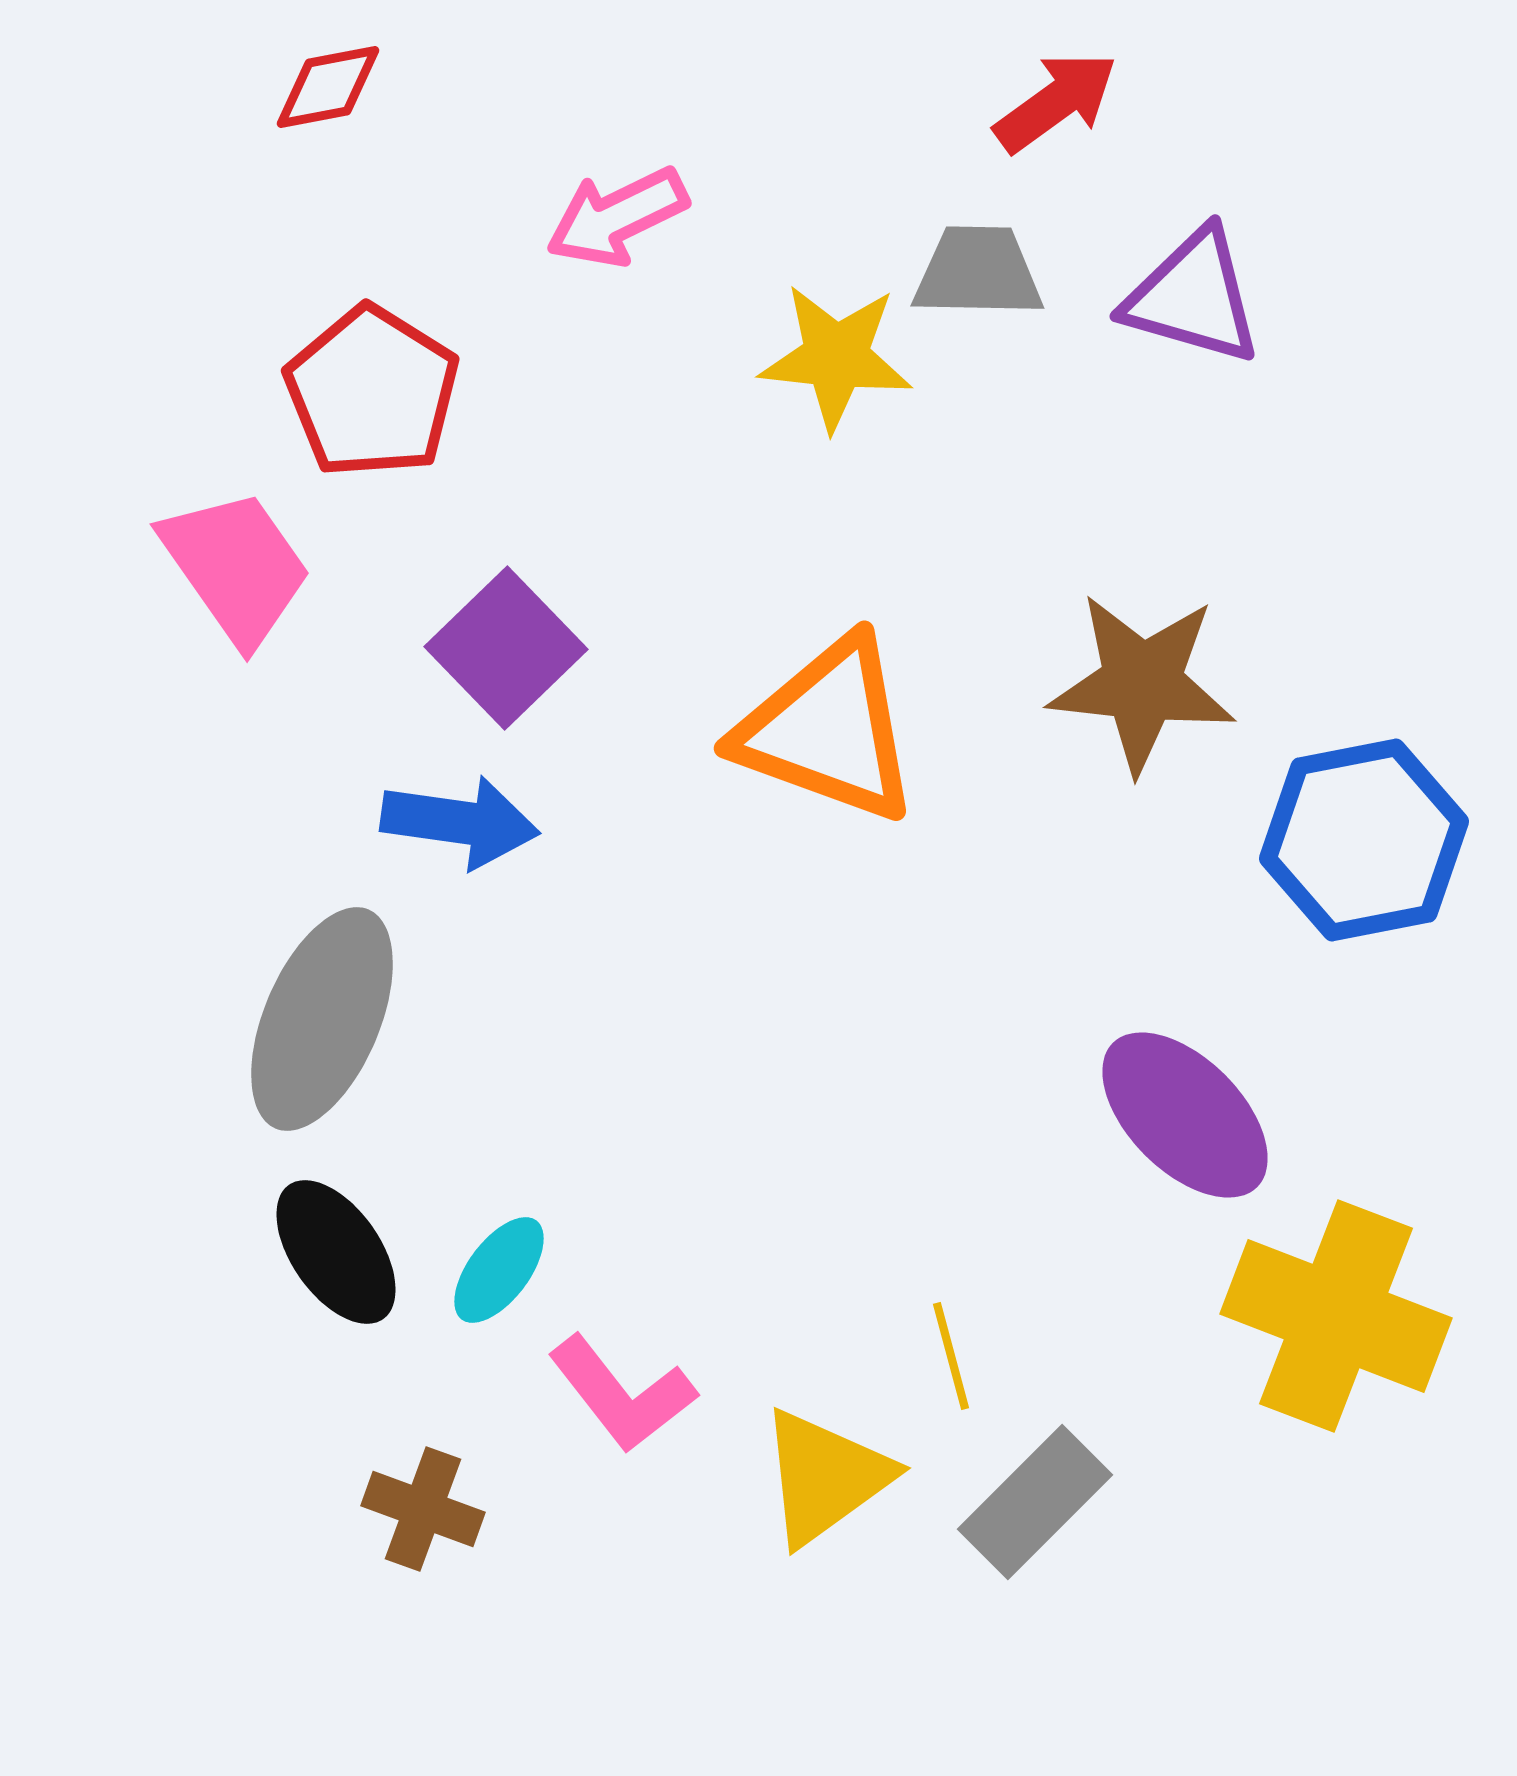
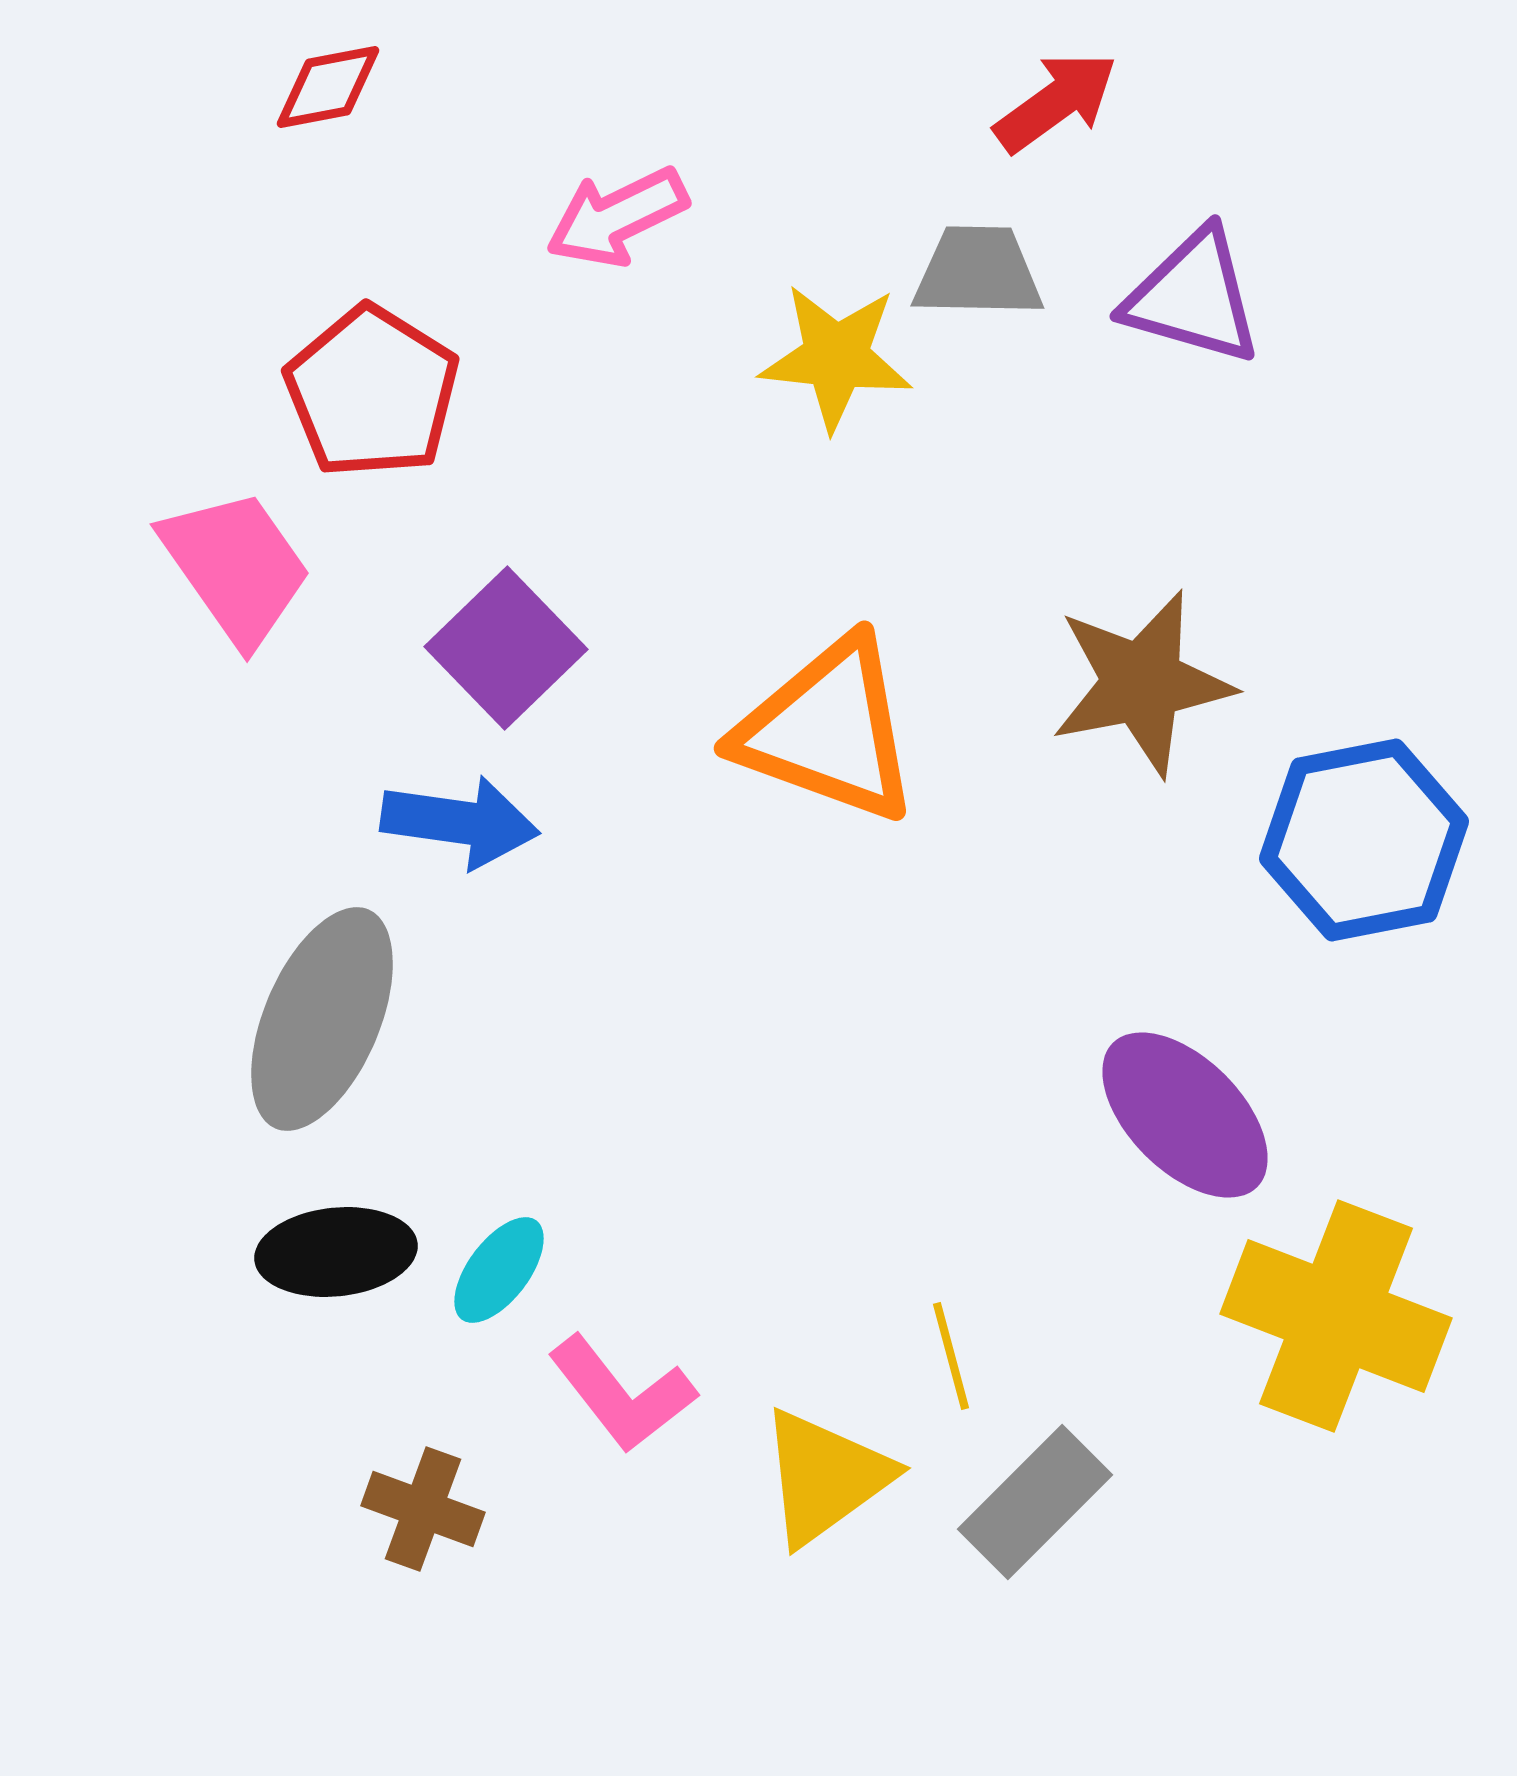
brown star: rotated 17 degrees counterclockwise
black ellipse: rotated 61 degrees counterclockwise
